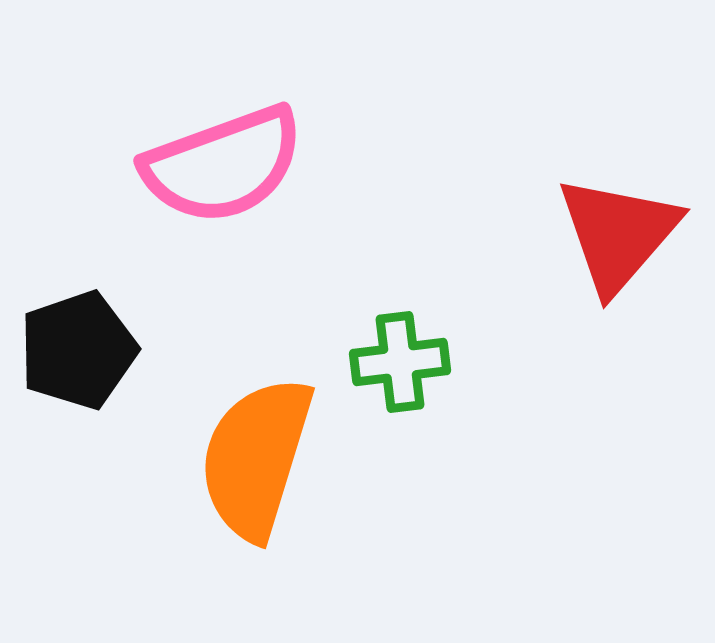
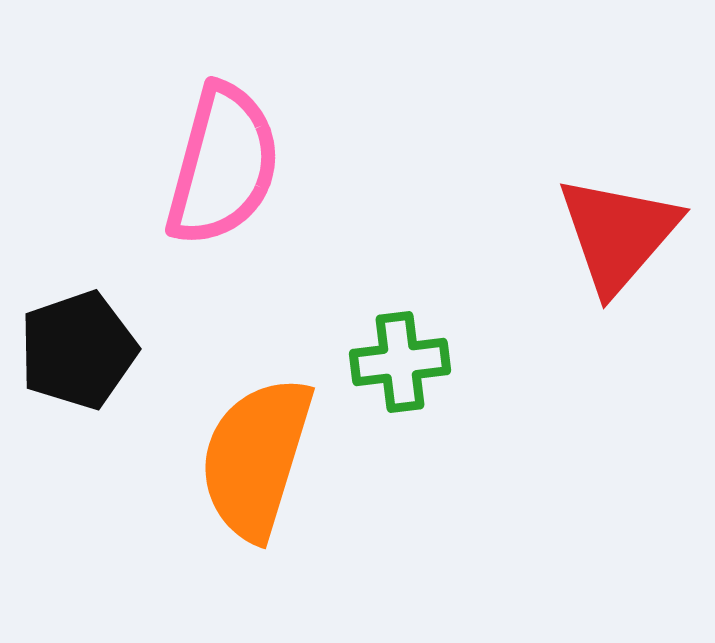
pink semicircle: rotated 55 degrees counterclockwise
